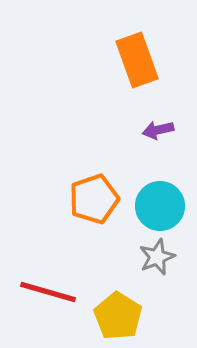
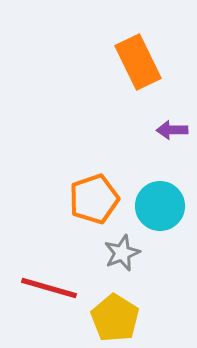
orange rectangle: moved 1 px right, 2 px down; rotated 6 degrees counterclockwise
purple arrow: moved 14 px right; rotated 12 degrees clockwise
gray star: moved 35 px left, 4 px up
red line: moved 1 px right, 4 px up
yellow pentagon: moved 3 px left, 2 px down
